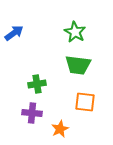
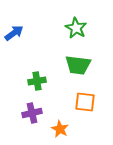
green star: moved 1 px right, 4 px up
green cross: moved 3 px up
purple cross: rotated 18 degrees counterclockwise
orange star: rotated 18 degrees counterclockwise
